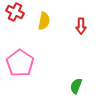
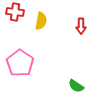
red cross: rotated 18 degrees counterclockwise
yellow semicircle: moved 3 px left
green semicircle: rotated 77 degrees counterclockwise
